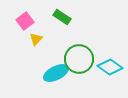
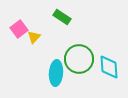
pink square: moved 6 px left, 8 px down
yellow triangle: moved 2 px left, 2 px up
cyan diamond: moved 1 px left; rotated 50 degrees clockwise
cyan ellipse: rotated 60 degrees counterclockwise
